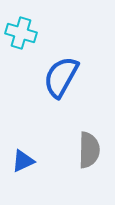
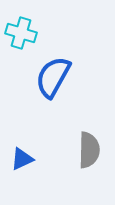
blue semicircle: moved 8 px left
blue triangle: moved 1 px left, 2 px up
